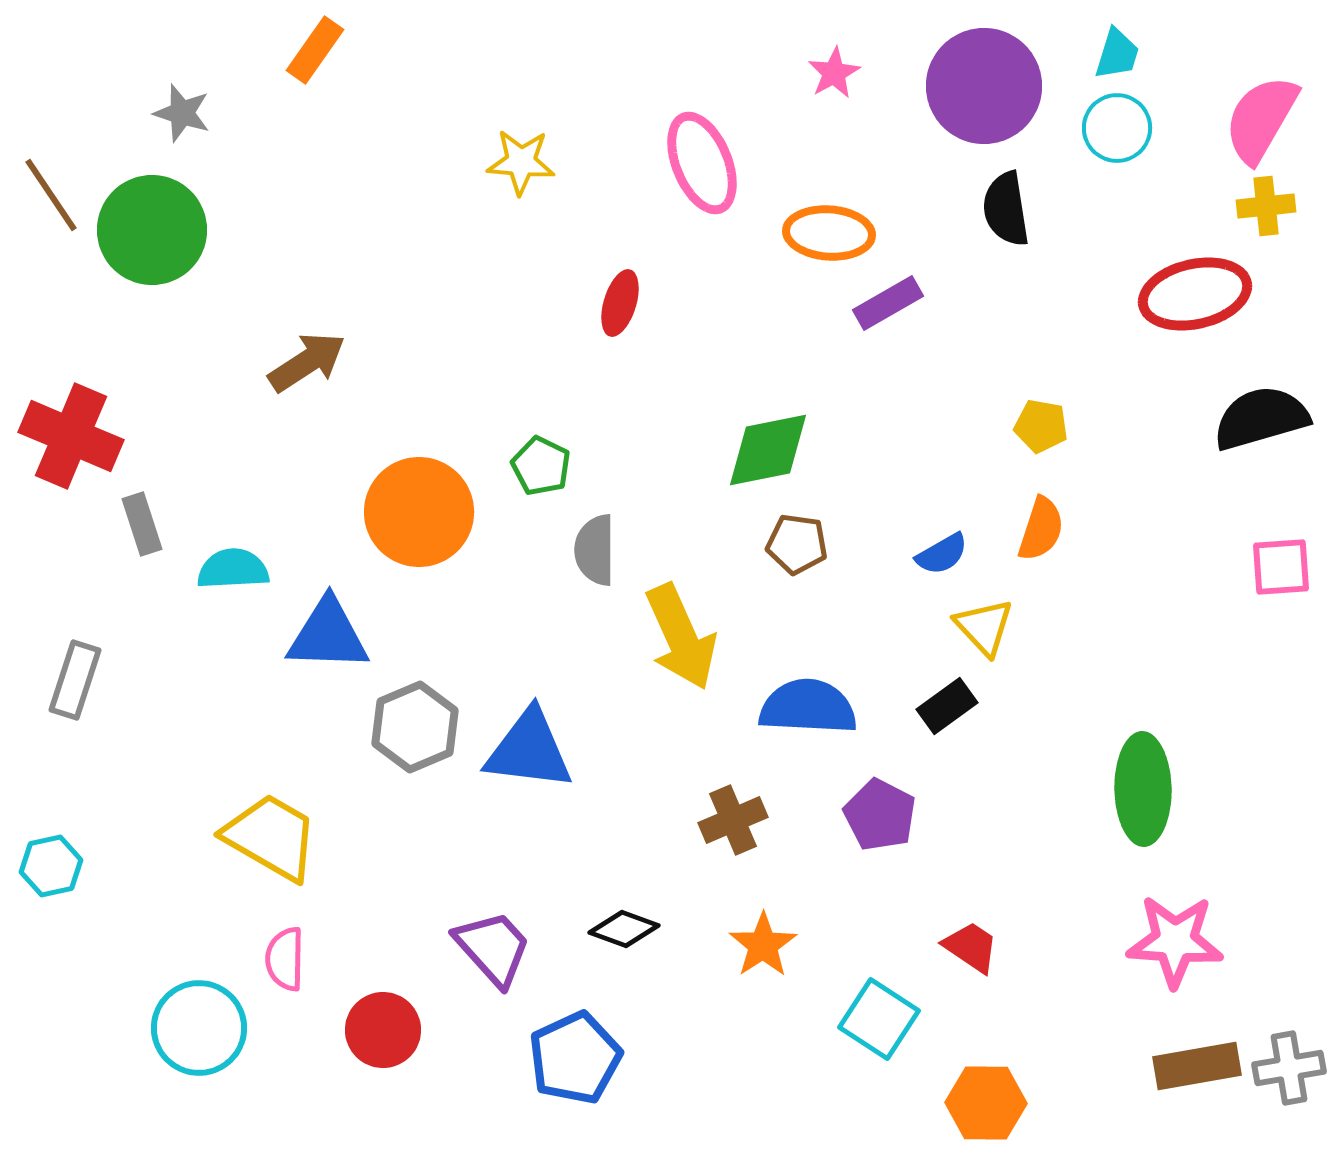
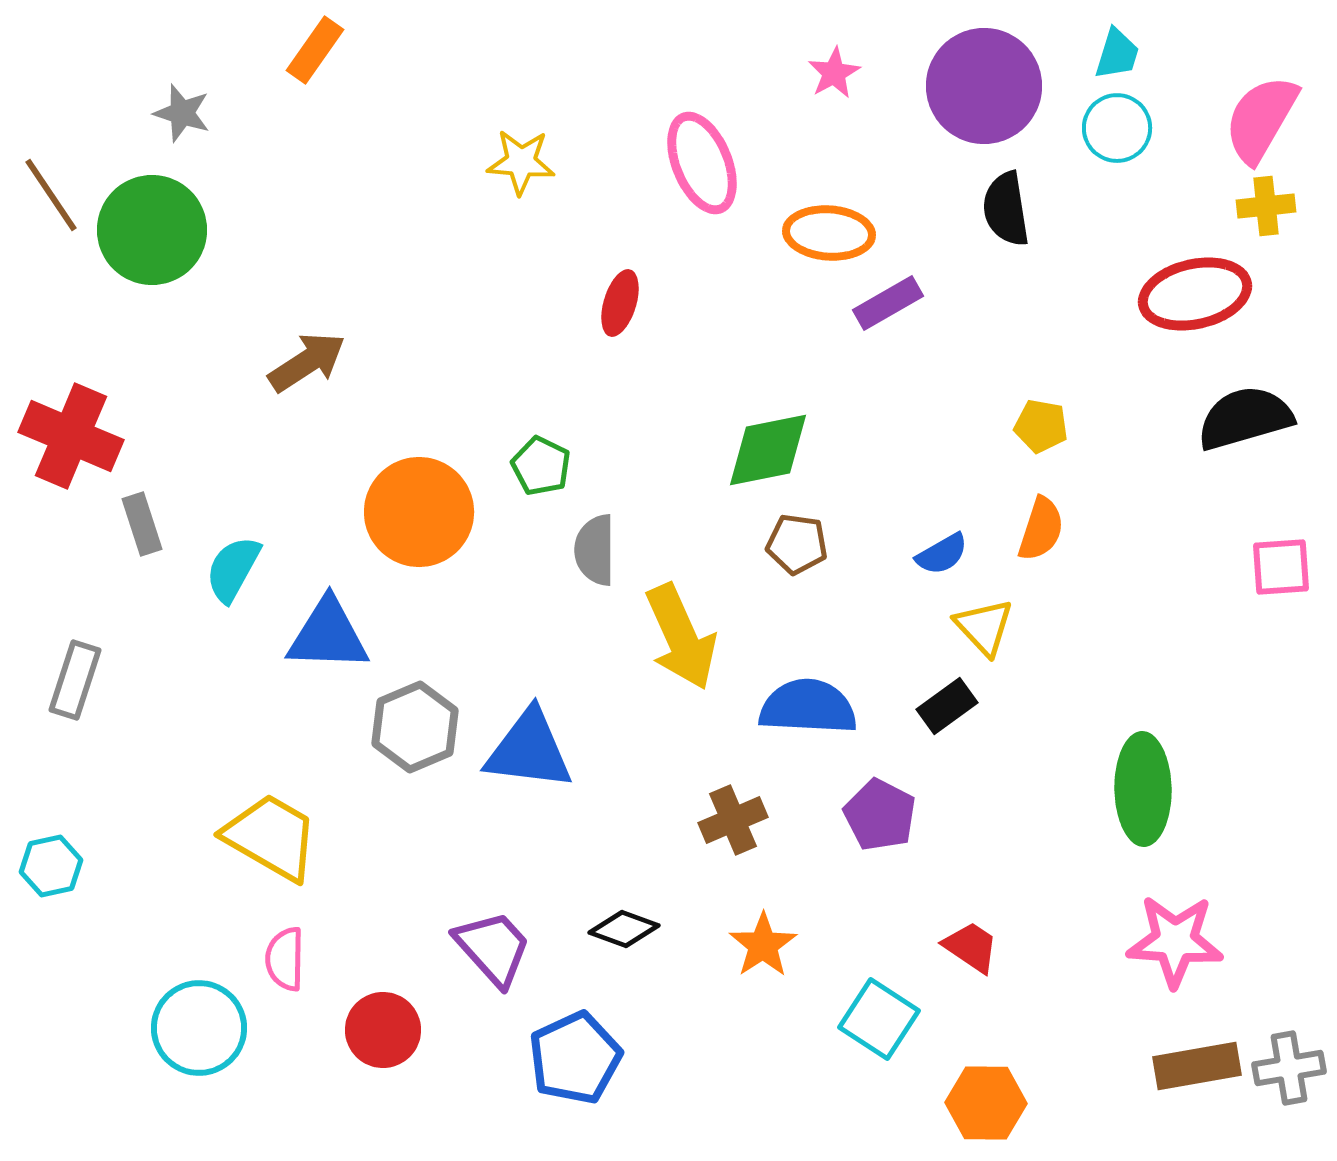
black semicircle at (1261, 418): moved 16 px left
cyan semicircle at (233, 569): rotated 58 degrees counterclockwise
